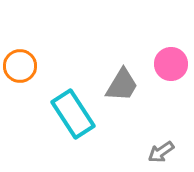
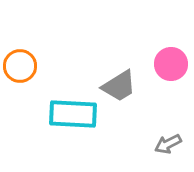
gray trapezoid: moved 3 px left, 1 px down; rotated 27 degrees clockwise
cyan rectangle: rotated 54 degrees counterclockwise
gray arrow: moved 7 px right, 8 px up; rotated 8 degrees clockwise
